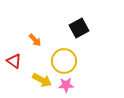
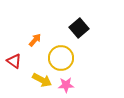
black square: rotated 12 degrees counterclockwise
orange arrow: rotated 96 degrees counterclockwise
yellow circle: moved 3 px left, 3 px up
